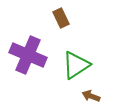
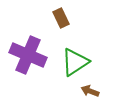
green triangle: moved 1 px left, 3 px up
brown arrow: moved 1 px left, 5 px up
